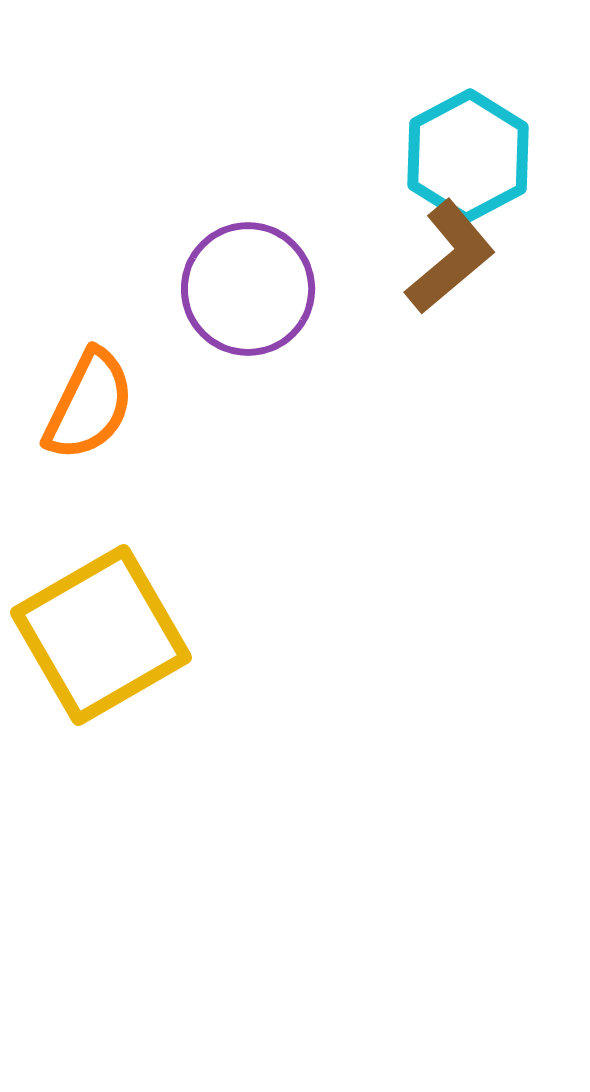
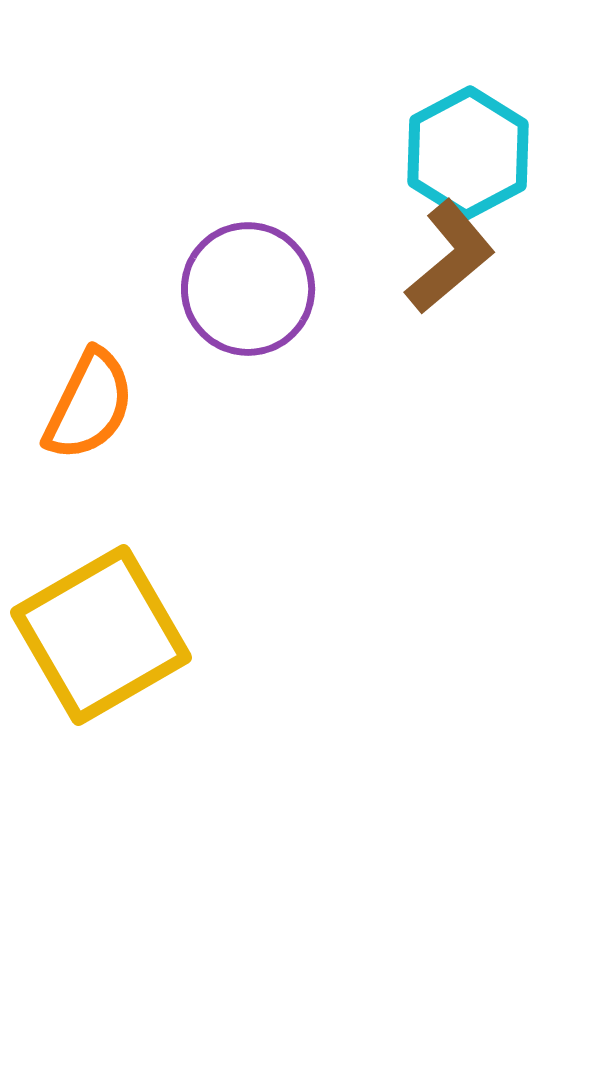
cyan hexagon: moved 3 px up
